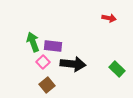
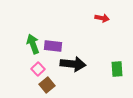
red arrow: moved 7 px left
green arrow: moved 2 px down
pink square: moved 5 px left, 7 px down
green rectangle: rotated 42 degrees clockwise
